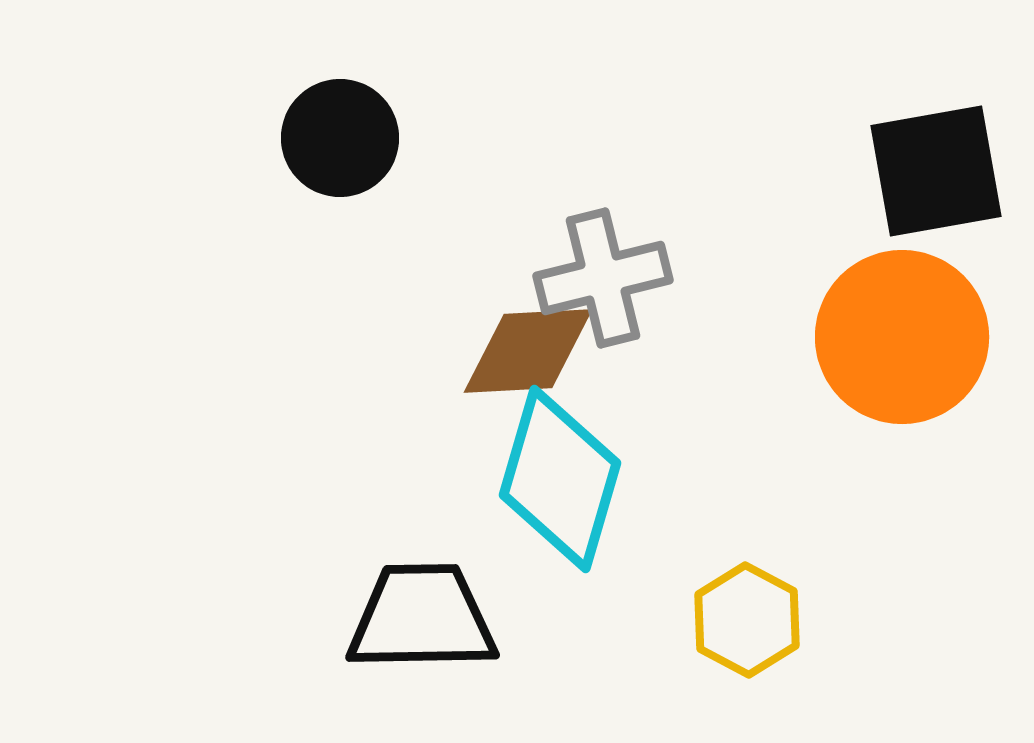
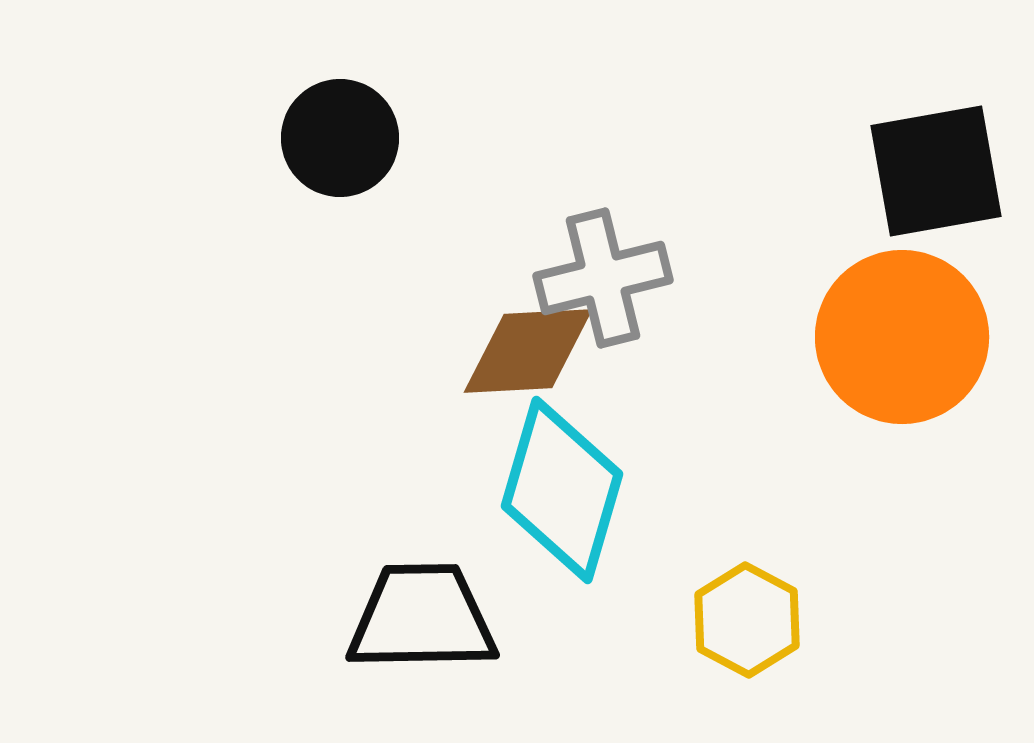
cyan diamond: moved 2 px right, 11 px down
